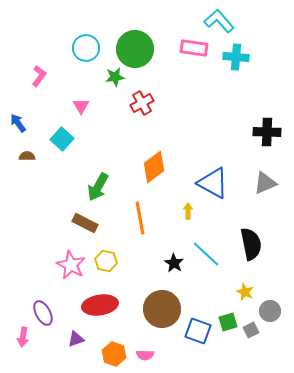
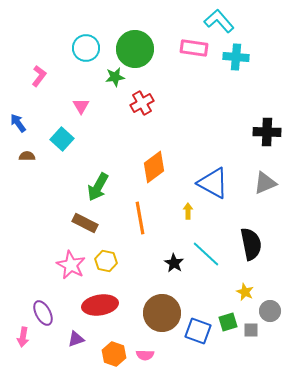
brown circle: moved 4 px down
gray square: rotated 28 degrees clockwise
